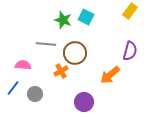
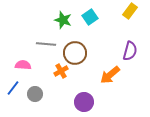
cyan square: moved 4 px right; rotated 28 degrees clockwise
